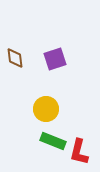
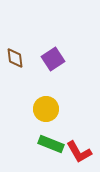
purple square: moved 2 px left; rotated 15 degrees counterclockwise
green rectangle: moved 2 px left, 3 px down
red L-shape: rotated 44 degrees counterclockwise
